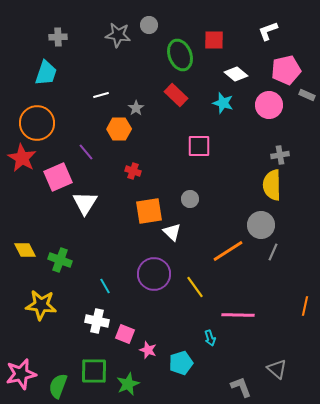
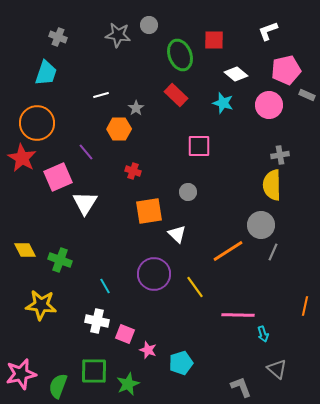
gray cross at (58, 37): rotated 24 degrees clockwise
gray circle at (190, 199): moved 2 px left, 7 px up
white triangle at (172, 232): moved 5 px right, 2 px down
cyan arrow at (210, 338): moved 53 px right, 4 px up
